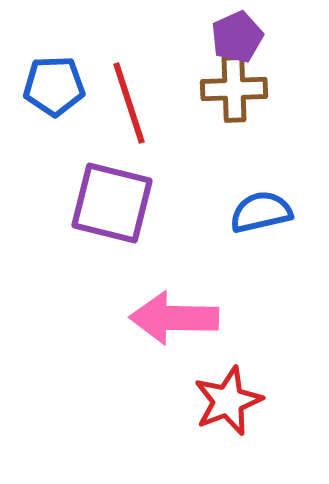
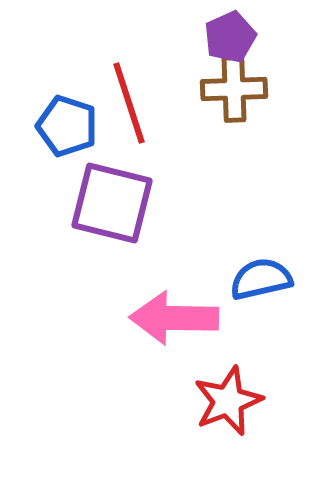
purple pentagon: moved 7 px left
blue pentagon: moved 13 px right, 40 px down; rotated 20 degrees clockwise
blue semicircle: moved 67 px down
